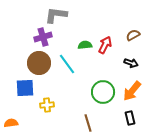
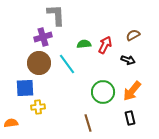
gray L-shape: rotated 80 degrees clockwise
green semicircle: moved 1 px left, 1 px up
black arrow: moved 3 px left, 3 px up
yellow cross: moved 9 px left, 2 px down
